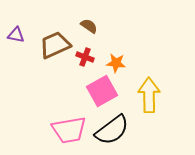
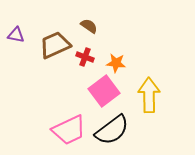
pink square: moved 2 px right; rotated 8 degrees counterclockwise
pink trapezoid: rotated 15 degrees counterclockwise
